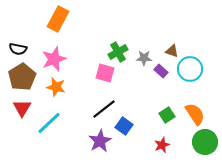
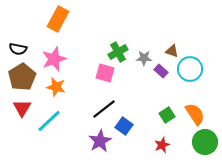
cyan line: moved 2 px up
